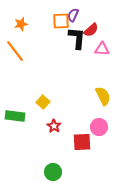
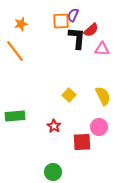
yellow square: moved 26 px right, 7 px up
green rectangle: rotated 12 degrees counterclockwise
